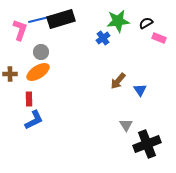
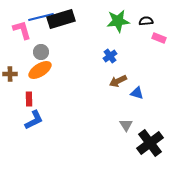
blue line: moved 2 px up
black semicircle: moved 2 px up; rotated 24 degrees clockwise
pink L-shape: moved 2 px right; rotated 35 degrees counterclockwise
blue cross: moved 7 px right, 18 px down
orange ellipse: moved 2 px right, 2 px up
brown arrow: rotated 24 degrees clockwise
blue triangle: moved 3 px left, 3 px down; rotated 40 degrees counterclockwise
black cross: moved 3 px right, 1 px up; rotated 16 degrees counterclockwise
